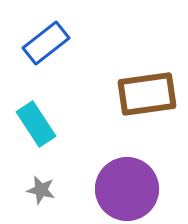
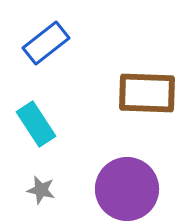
brown rectangle: moved 1 px up; rotated 10 degrees clockwise
